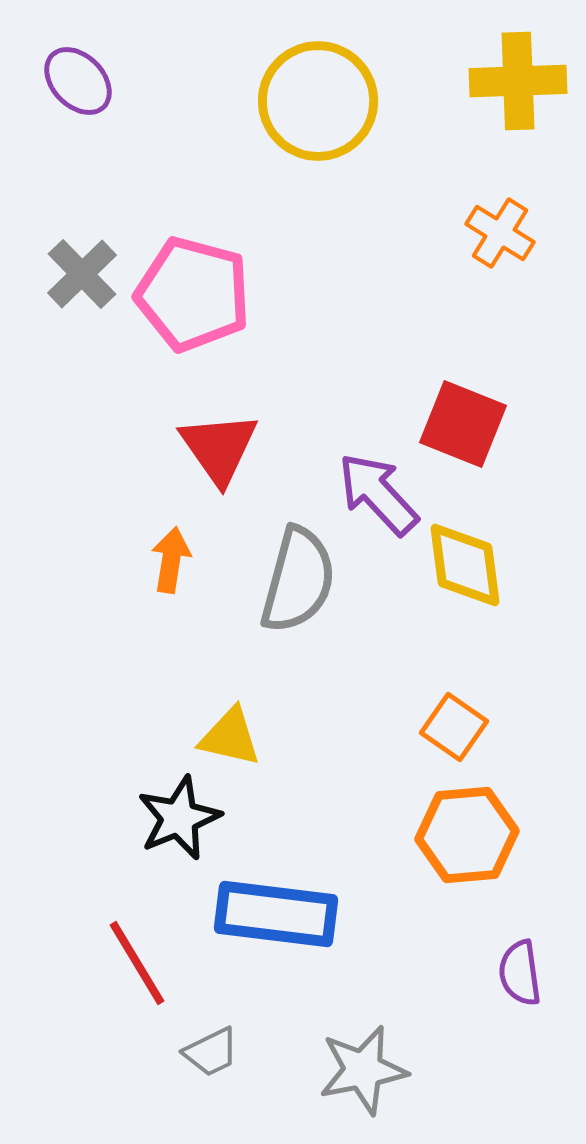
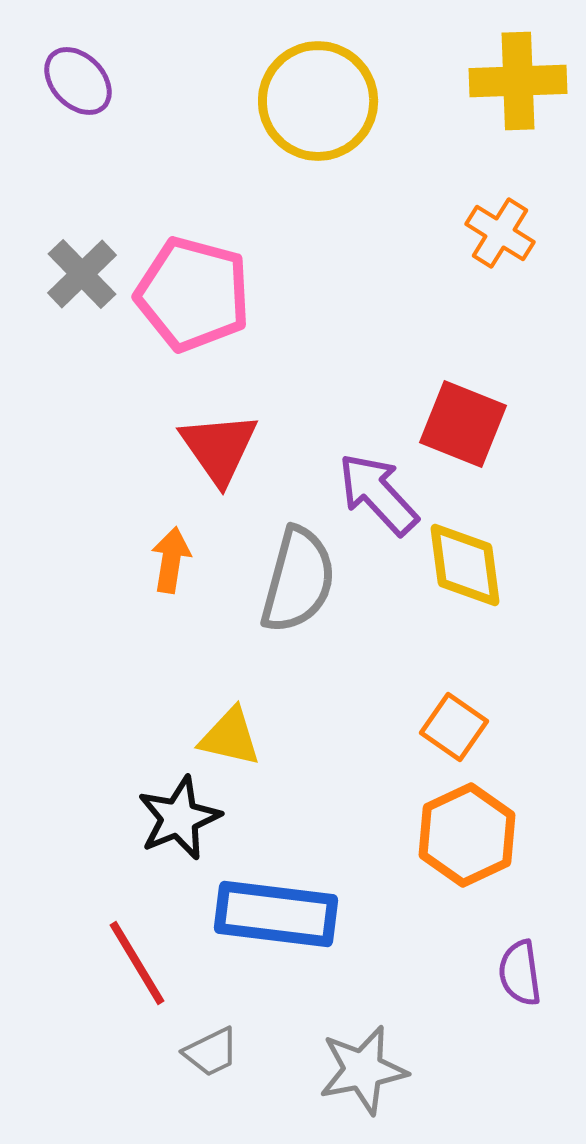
orange hexagon: rotated 20 degrees counterclockwise
